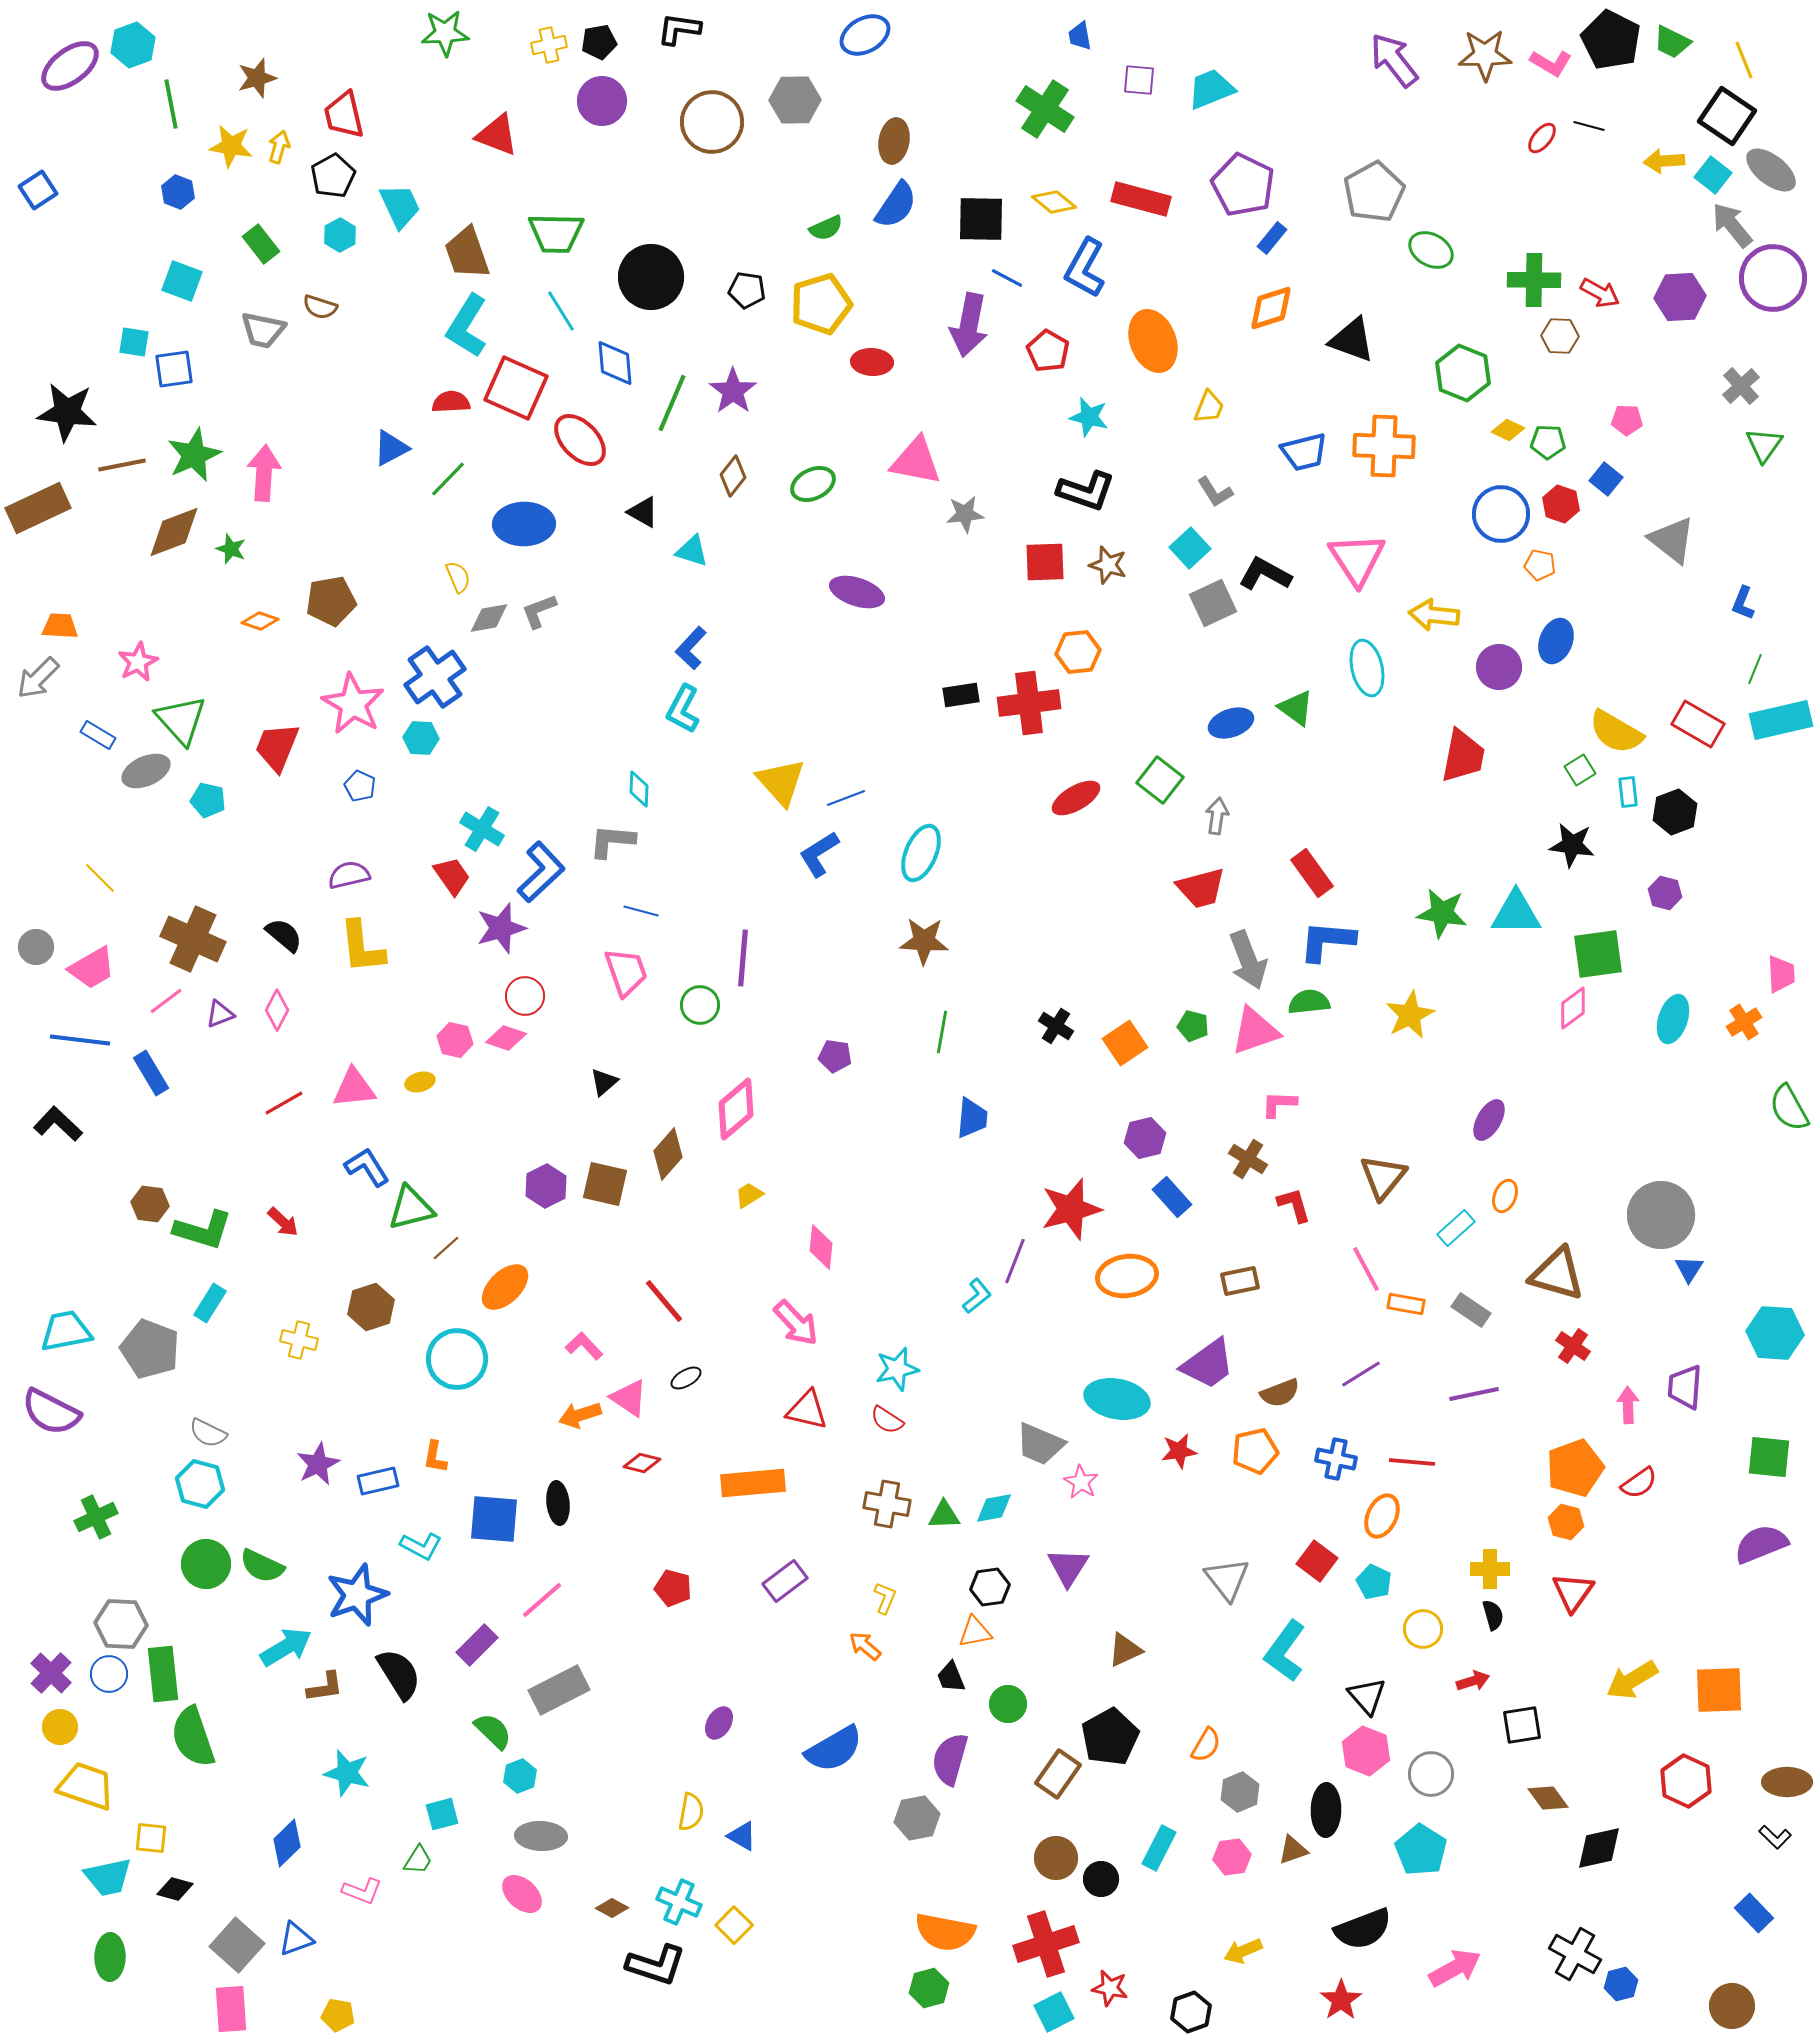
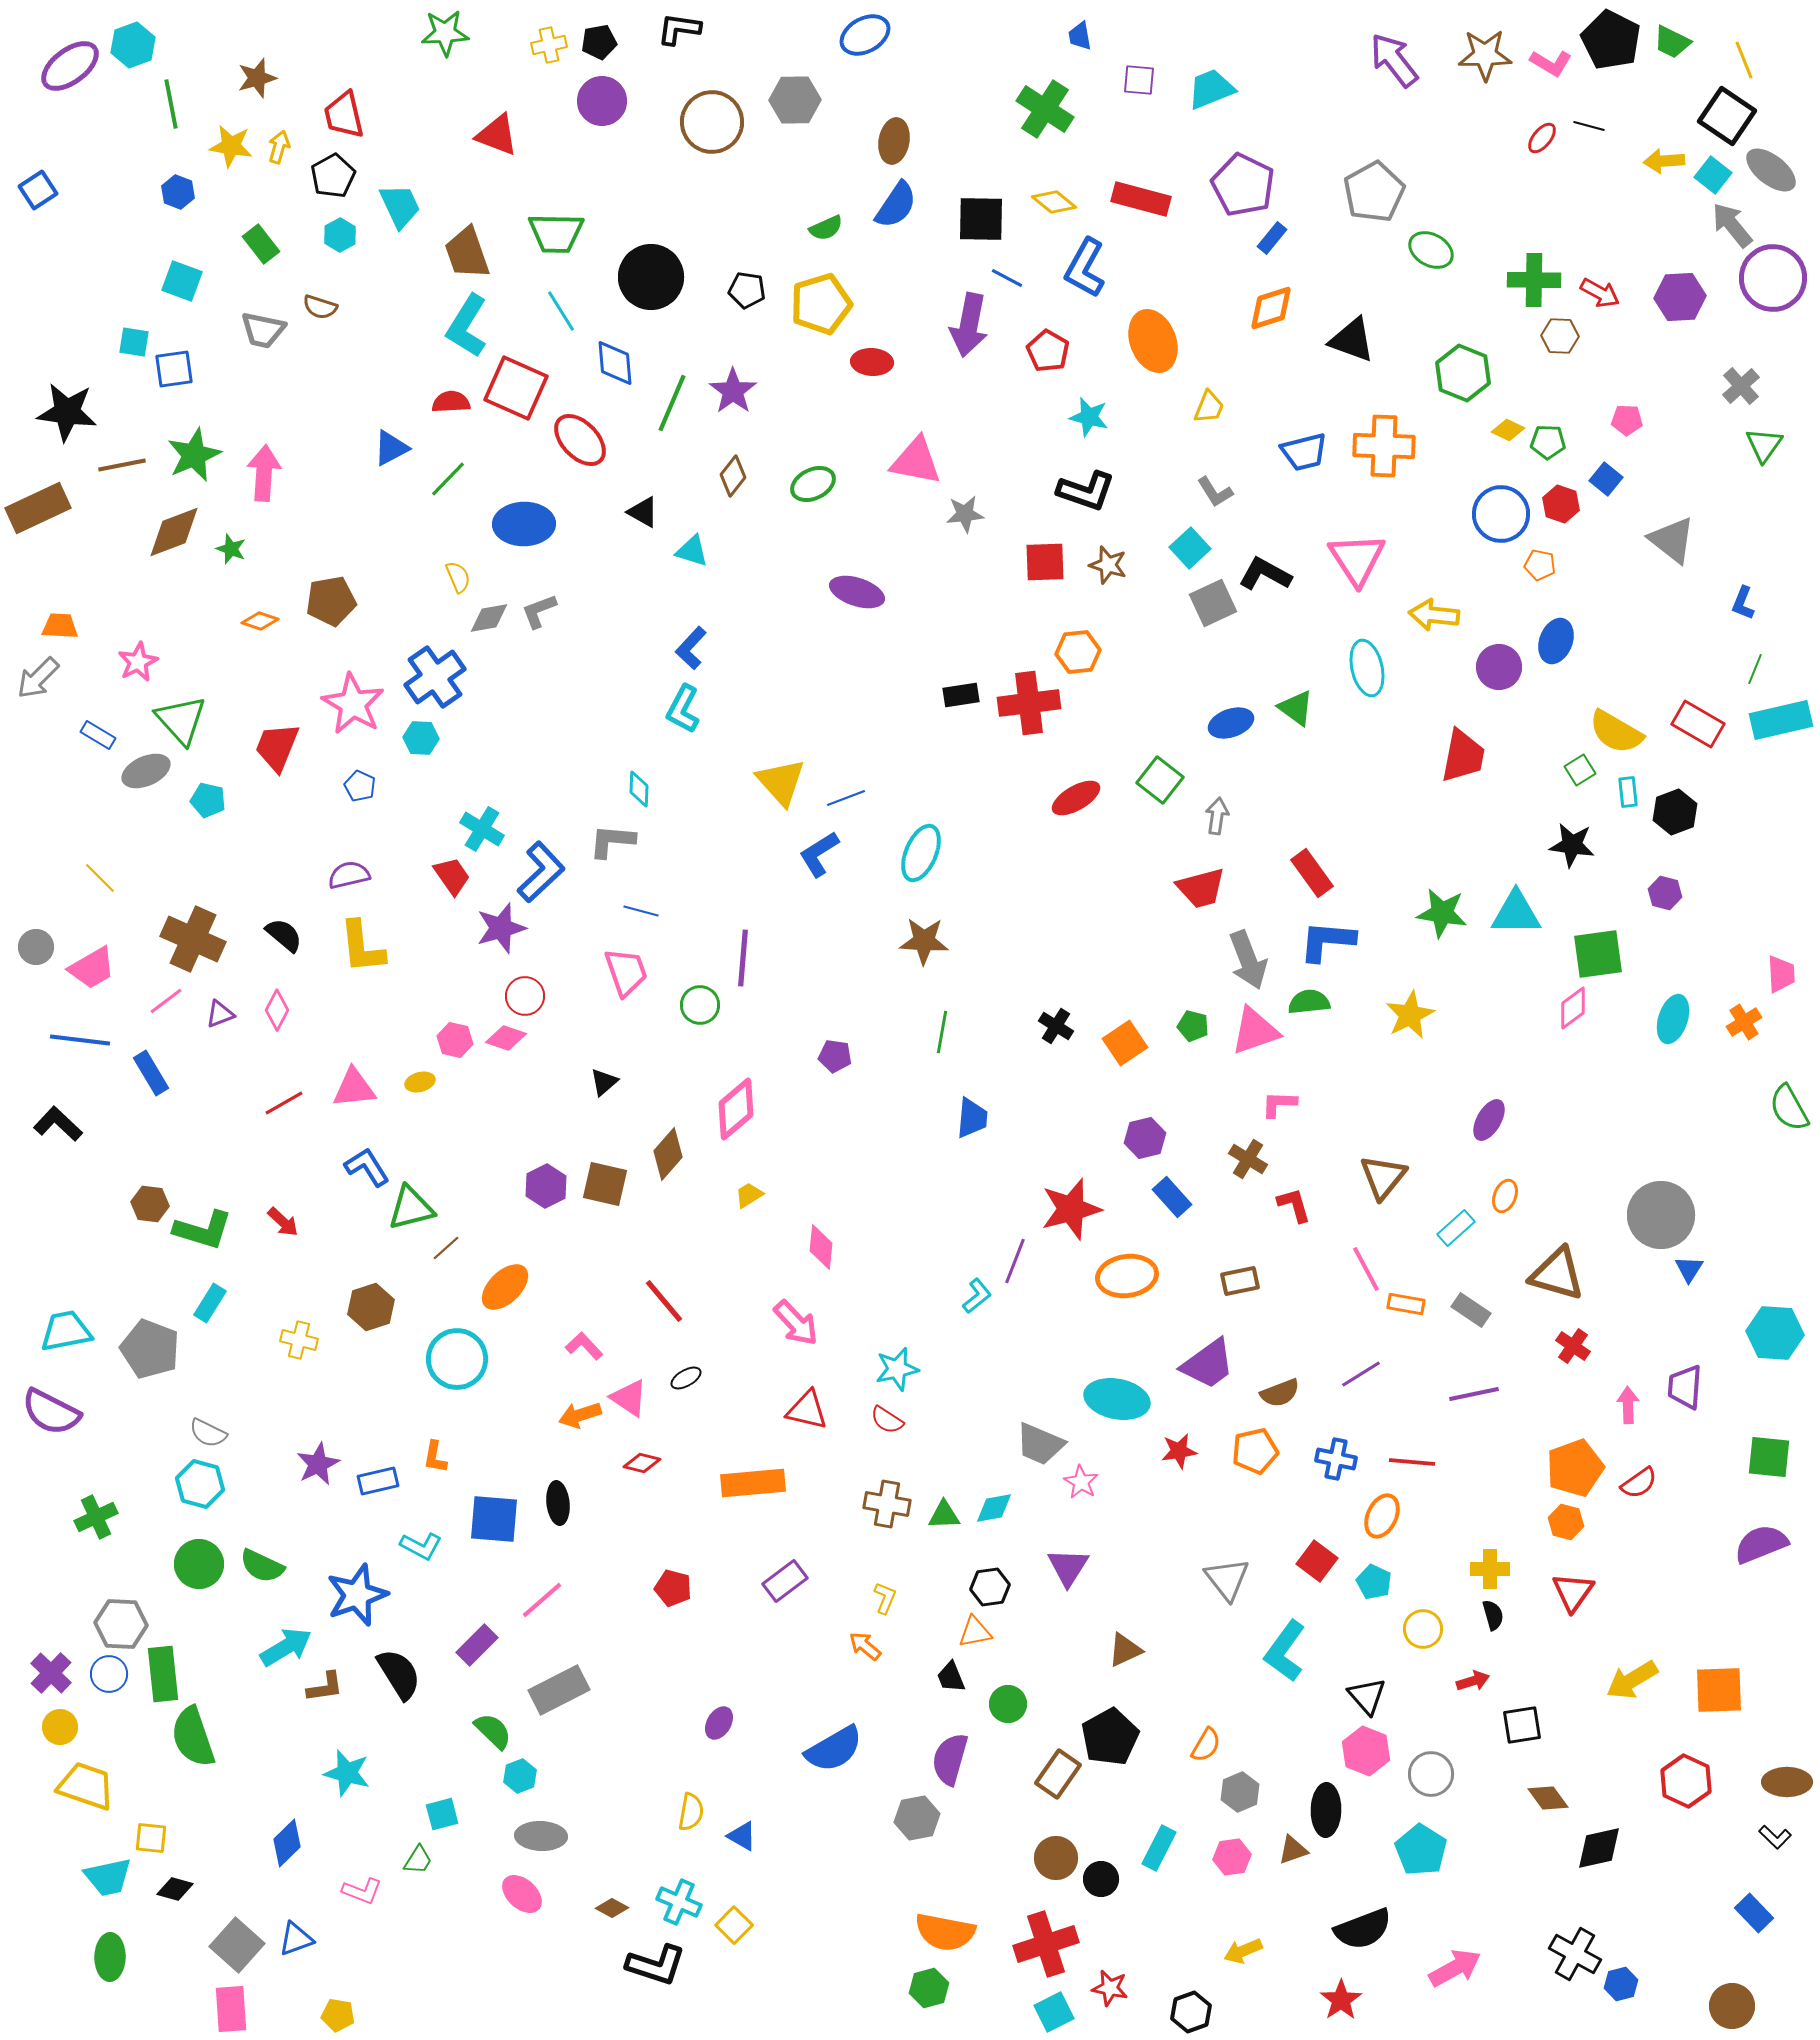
green circle at (206, 1564): moved 7 px left
